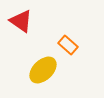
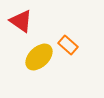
yellow ellipse: moved 4 px left, 13 px up
